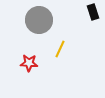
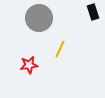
gray circle: moved 2 px up
red star: moved 2 px down; rotated 12 degrees counterclockwise
